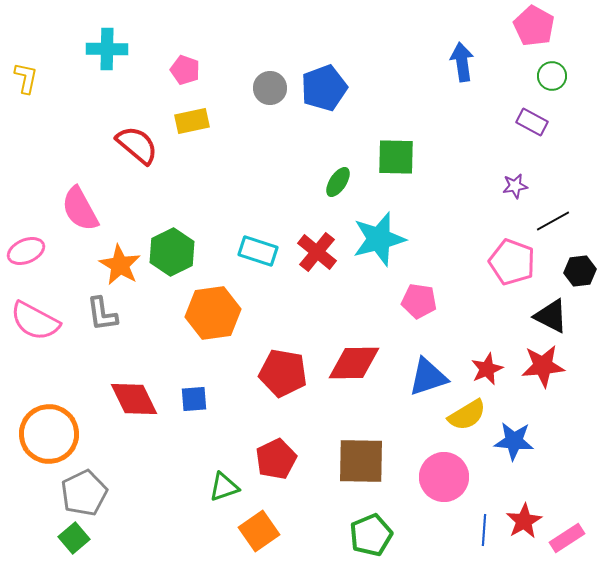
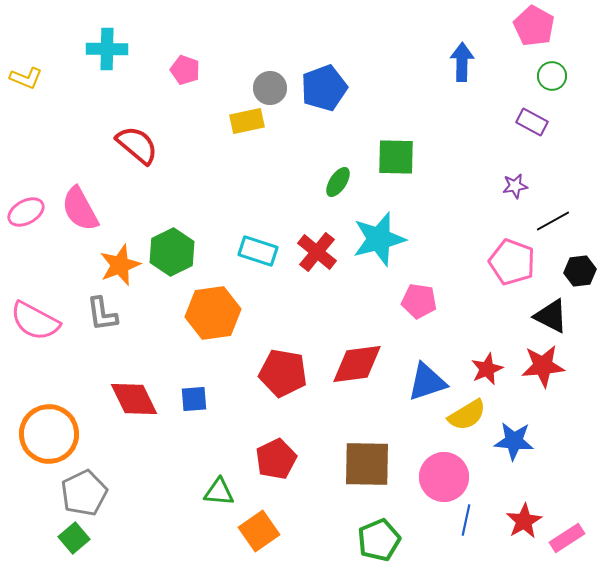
blue arrow at (462, 62): rotated 9 degrees clockwise
yellow L-shape at (26, 78): rotated 100 degrees clockwise
yellow rectangle at (192, 121): moved 55 px right
pink ellipse at (26, 251): moved 39 px up; rotated 6 degrees counterclockwise
orange star at (120, 265): rotated 21 degrees clockwise
red diamond at (354, 363): moved 3 px right, 1 px down; rotated 6 degrees counterclockwise
blue triangle at (428, 377): moved 1 px left, 5 px down
brown square at (361, 461): moved 6 px right, 3 px down
green triangle at (224, 487): moved 5 px left, 5 px down; rotated 24 degrees clockwise
blue line at (484, 530): moved 18 px left, 10 px up; rotated 8 degrees clockwise
green pentagon at (371, 535): moved 8 px right, 5 px down
